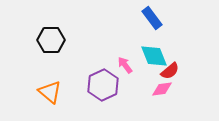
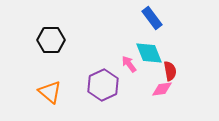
cyan diamond: moved 5 px left, 3 px up
pink arrow: moved 4 px right, 1 px up
red semicircle: rotated 60 degrees counterclockwise
